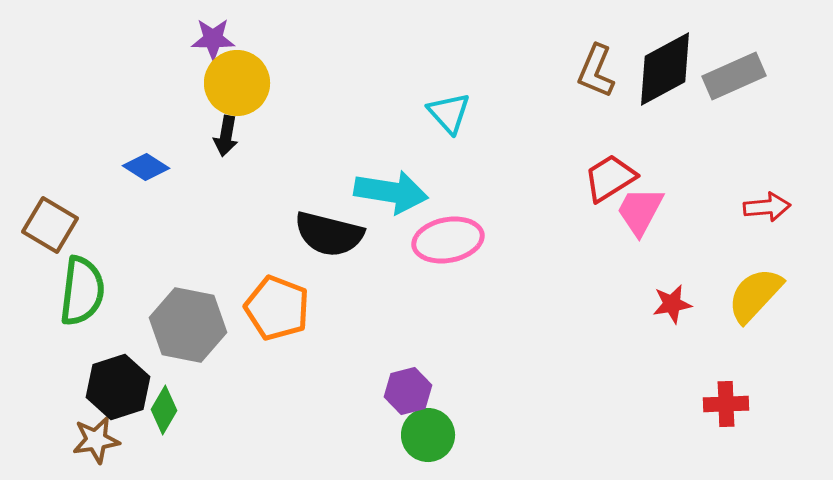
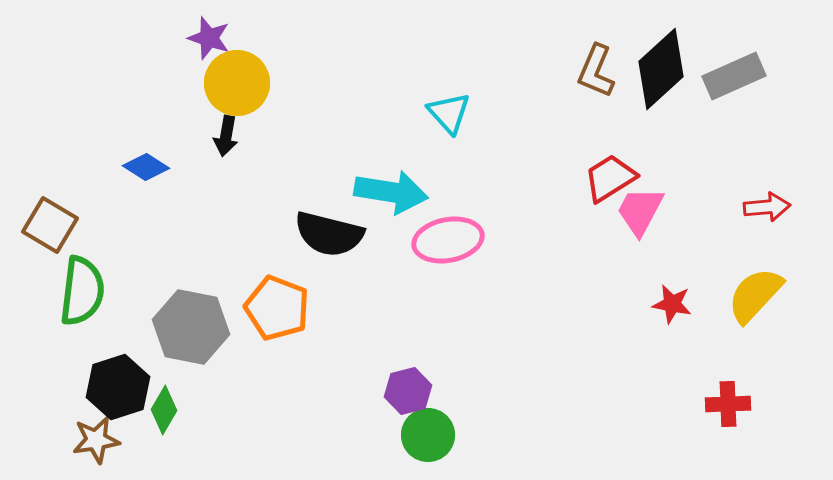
purple star: moved 4 px left, 1 px up; rotated 18 degrees clockwise
black diamond: moved 4 px left; rotated 14 degrees counterclockwise
red star: rotated 21 degrees clockwise
gray hexagon: moved 3 px right, 2 px down
red cross: moved 2 px right
